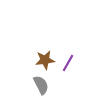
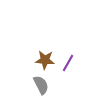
brown star: rotated 12 degrees clockwise
